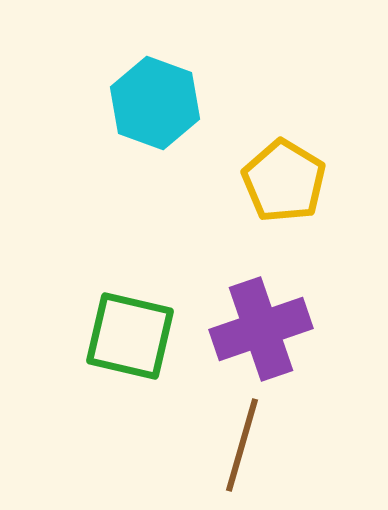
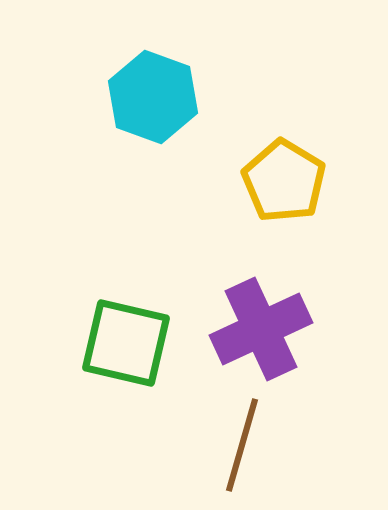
cyan hexagon: moved 2 px left, 6 px up
purple cross: rotated 6 degrees counterclockwise
green square: moved 4 px left, 7 px down
